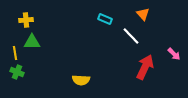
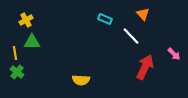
yellow cross: rotated 24 degrees counterclockwise
green cross: rotated 16 degrees clockwise
